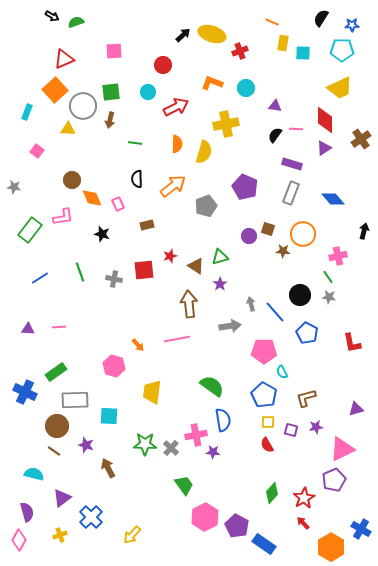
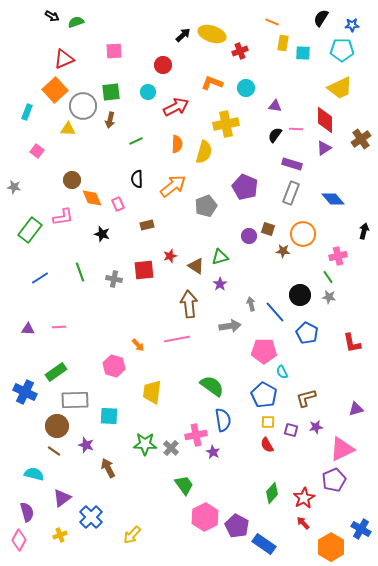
green line at (135, 143): moved 1 px right, 2 px up; rotated 32 degrees counterclockwise
purple star at (213, 452): rotated 24 degrees clockwise
